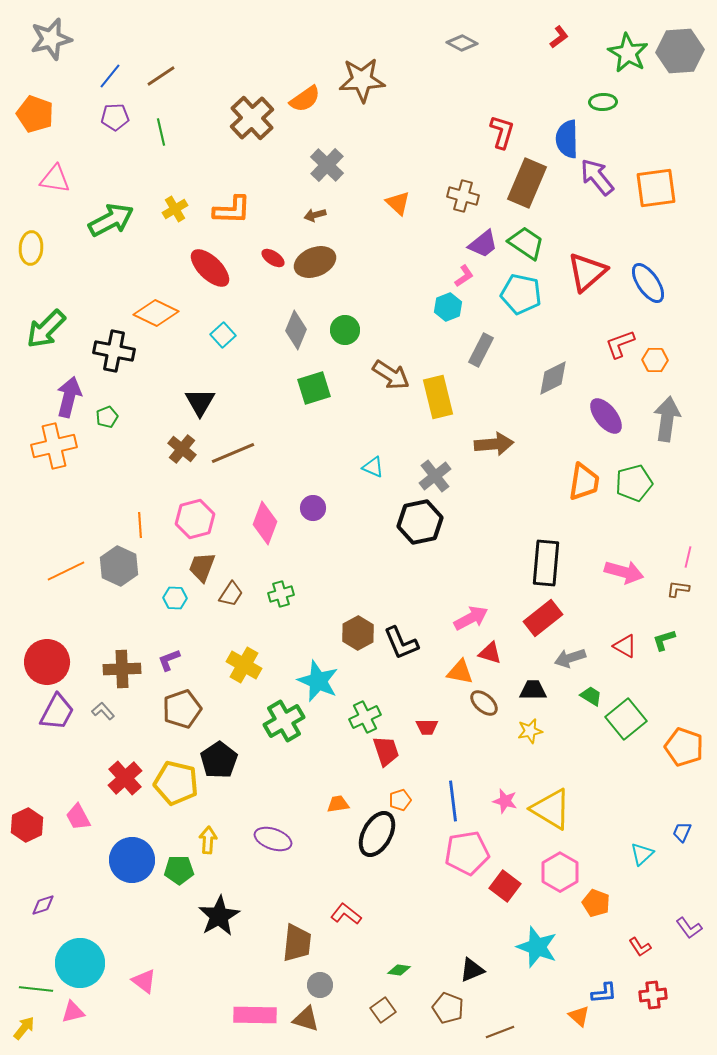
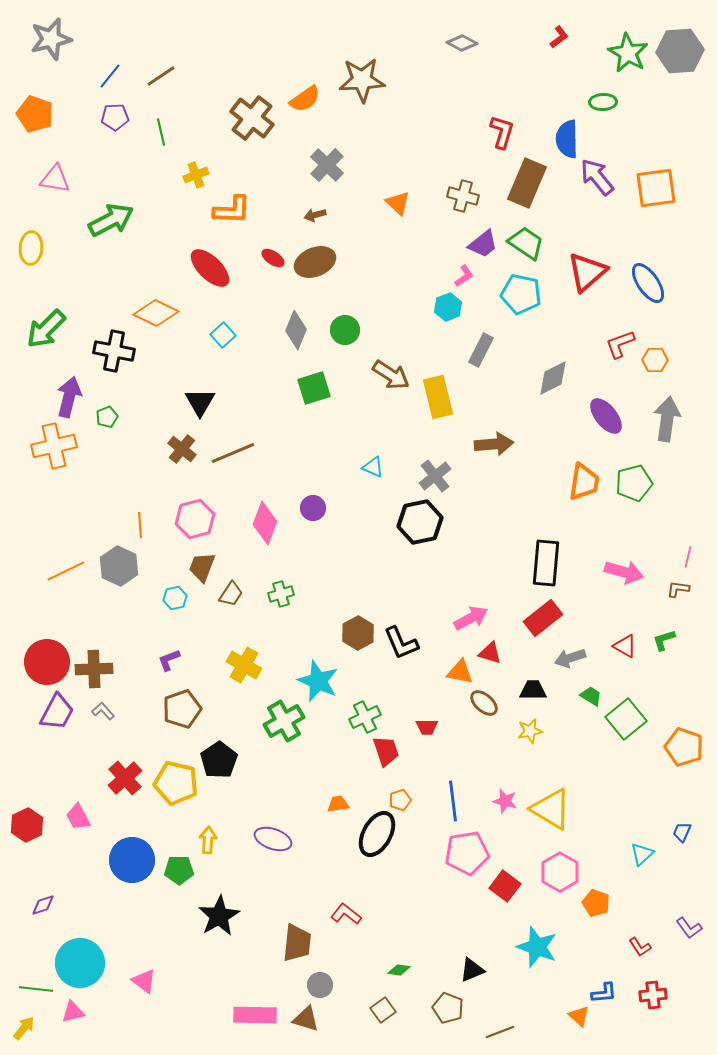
brown cross at (252, 118): rotated 9 degrees counterclockwise
yellow cross at (175, 209): moved 21 px right, 34 px up; rotated 10 degrees clockwise
cyan hexagon at (175, 598): rotated 15 degrees counterclockwise
brown cross at (122, 669): moved 28 px left
